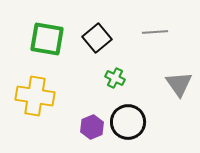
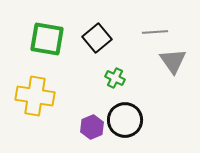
gray triangle: moved 6 px left, 23 px up
black circle: moved 3 px left, 2 px up
